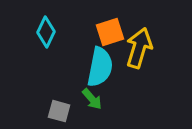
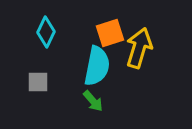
orange square: moved 1 px down
cyan semicircle: moved 3 px left, 1 px up
green arrow: moved 1 px right, 2 px down
gray square: moved 21 px left, 29 px up; rotated 15 degrees counterclockwise
